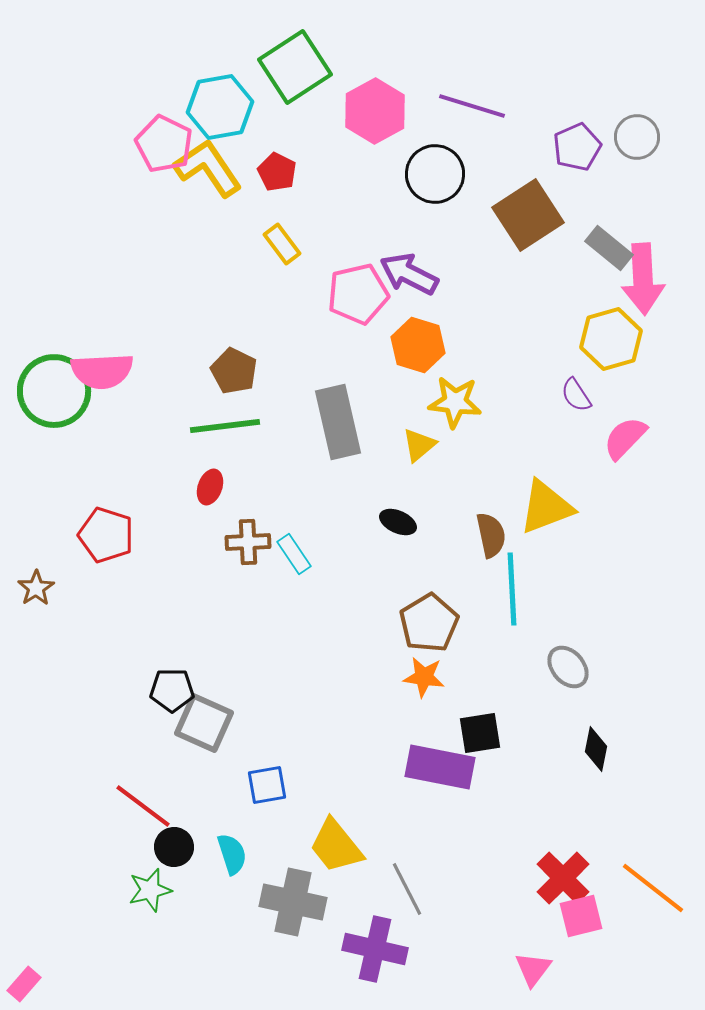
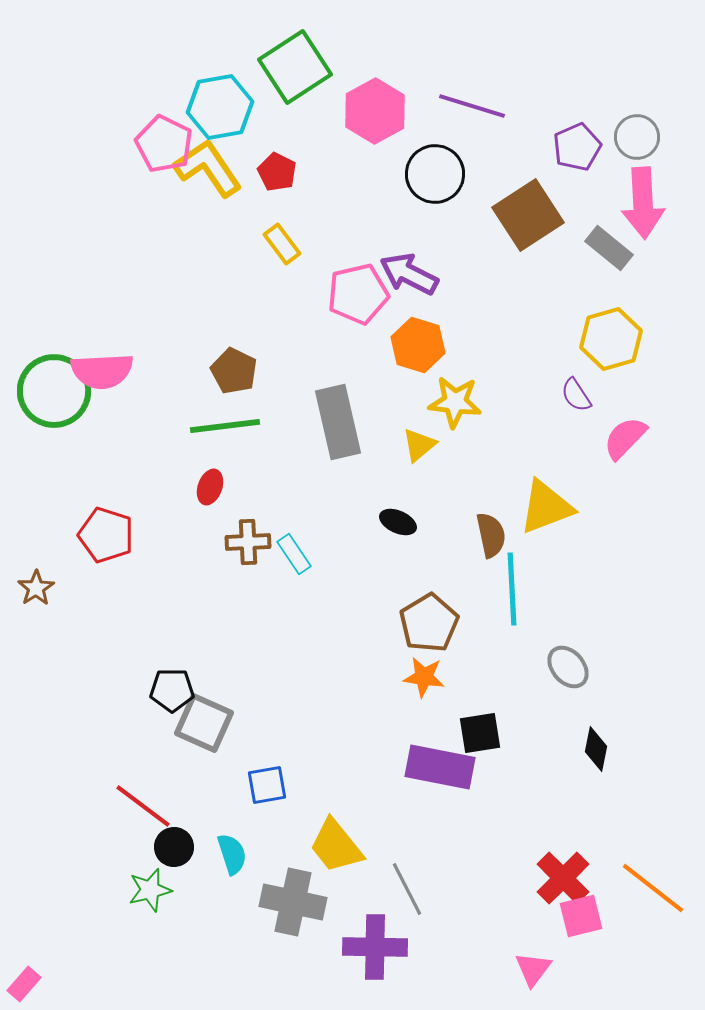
pink arrow at (643, 279): moved 76 px up
purple cross at (375, 949): moved 2 px up; rotated 12 degrees counterclockwise
